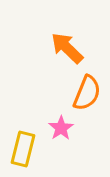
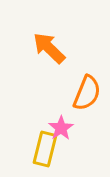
orange arrow: moved 18 px left
yellow rectangle: moved 22 px right
